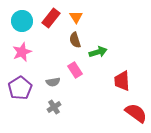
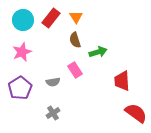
cyan circle: moved 1 px right, 1 px up
gray cross: moved 1 px left, 6 px down
